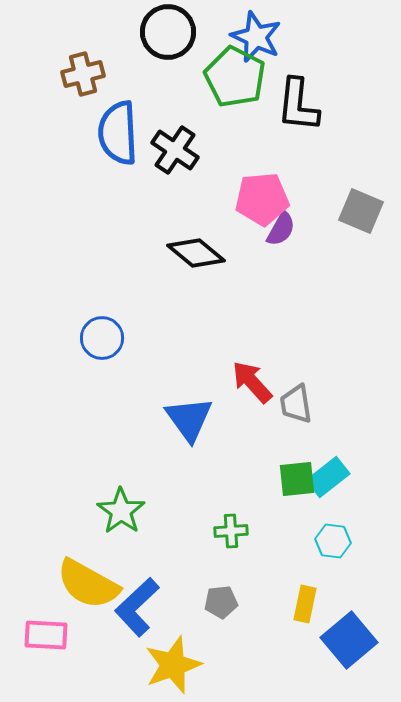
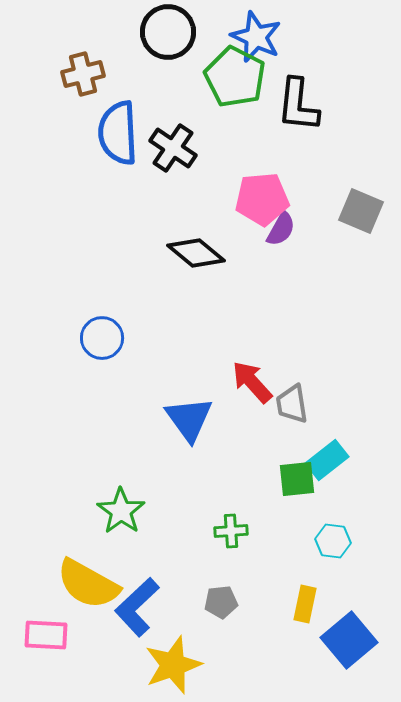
black cross: moved 2 px left, 2 px up
gray trapezoid: moved 4 px left
cyan rectangle: moved 1 px left, 17 px up
